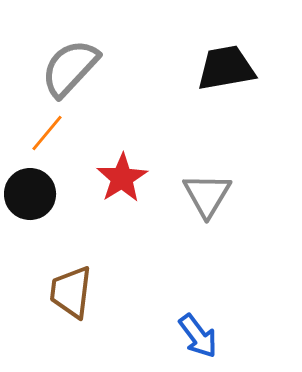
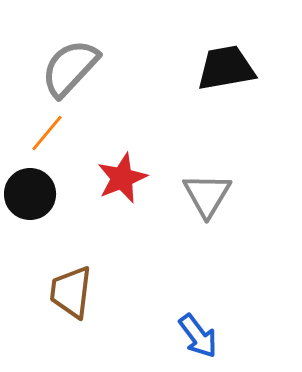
red star: rotated 9 degrees clockwise
